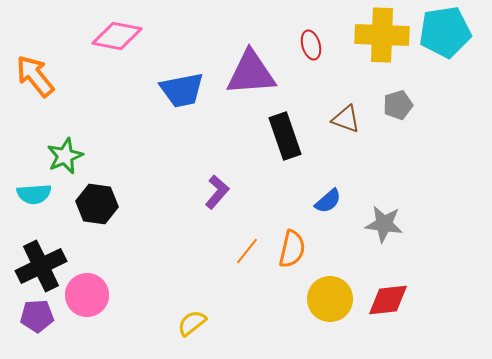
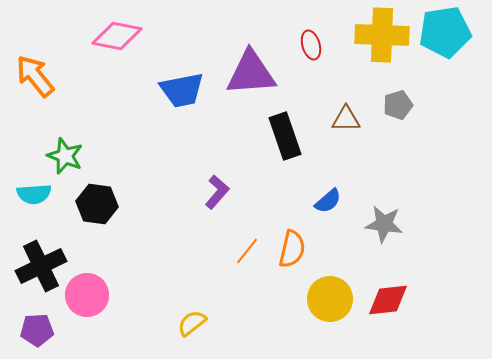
brown triangle: rotated 20 degrees counterclockwise
green star: rotated 27 degrees counterclockwise
purple pentagon: moved 14 px down
